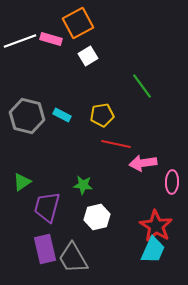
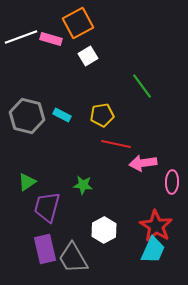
white line: moved 1 px right, 4 px up
green triangle: moved 5 px right
white hexagon: moved 7 px right, 13 px down; rotated 15 degrees counterclockwise
